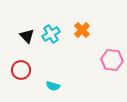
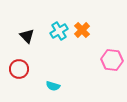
cyan cross: moved 8 px right, 3 px up
red circle: moved 2 px left, 1 px up
